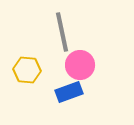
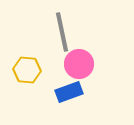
pink circle: moved 1 px left, 1 px up
